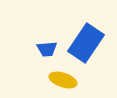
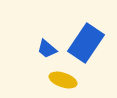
blue trapezoid: rotated 45 degrees clockwise
